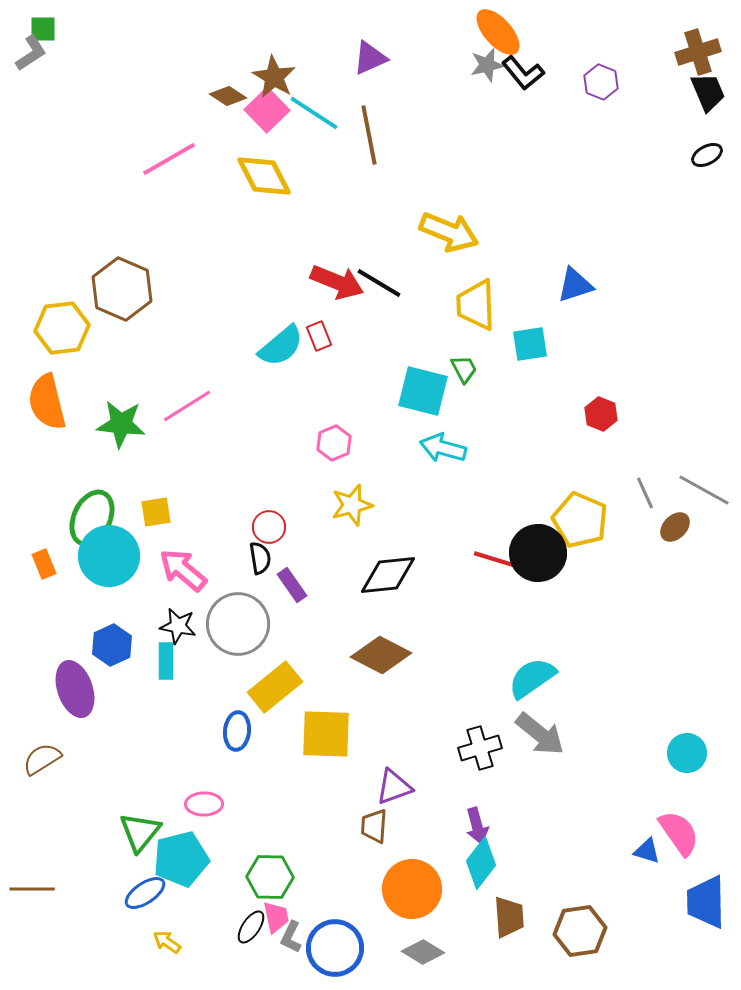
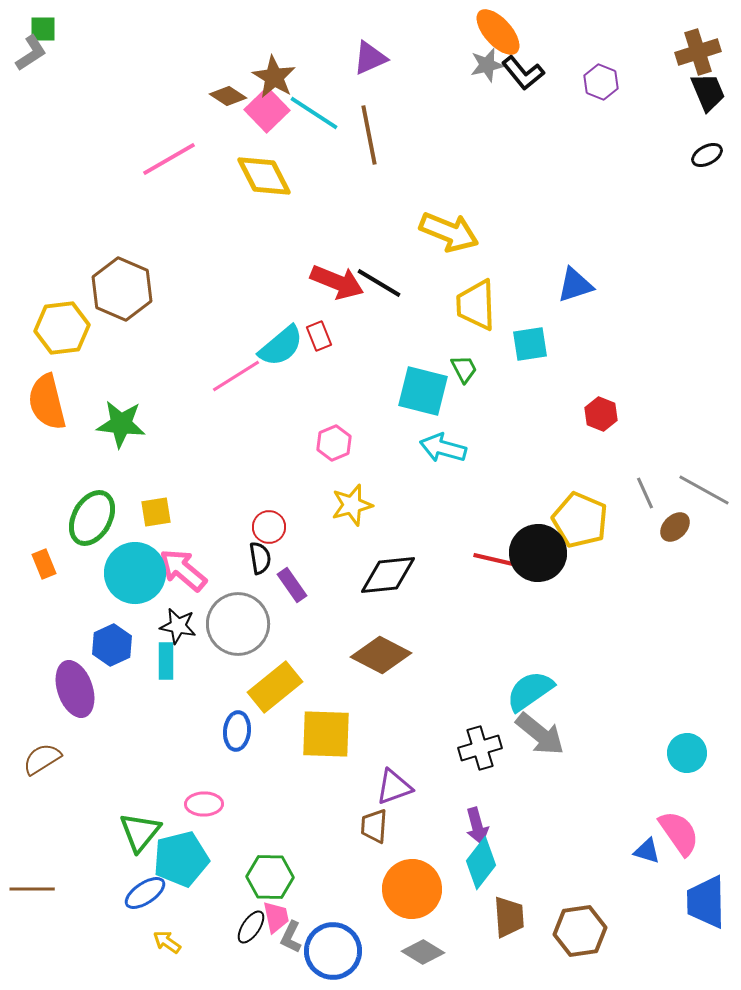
pink line at (187, 406): moved 49 px right, 30 px up
green ellipse at (92, 518): rotated 4 degrees clockwise
cyan circle at (109, 556): moved 26 px right, 17 px down
red line at (500, 561): rotated 4 degrees counterclockwise
cyan semicircle at (532, 678): moved 2 px left, 13 px down
blue circle at (335, 948): moved 2 px left, 3 px down
